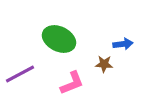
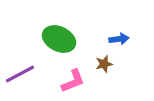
blue arrow: moved 4 px left, 5 px up
brown star: rotated 18 degrees counterclockwise
pink L-shape: moved 1 px right, 2 px up
